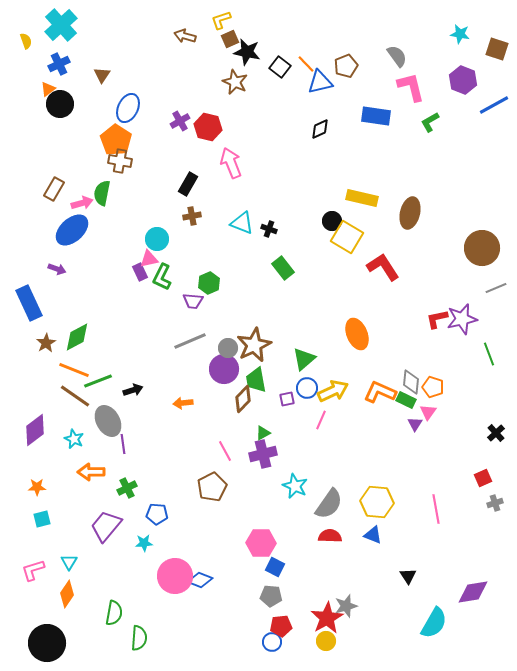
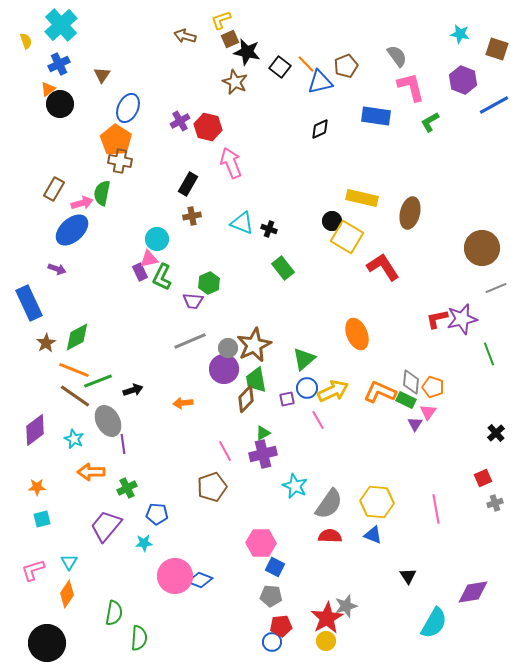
brown diamond at (243, 399): moved 3 px right
pink line at (321, 420): moved 3 px left; rotated 54 degrees counterclockwise
brown pentagon at (212, 487): rotated 8 degrees clockwise
